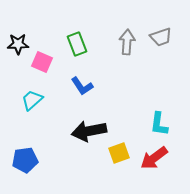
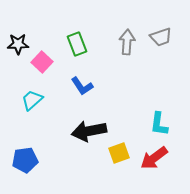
pink square: rotated 20 degrees clockwise
